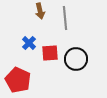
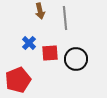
red pentagon: rotated 25 degrees clockwise
